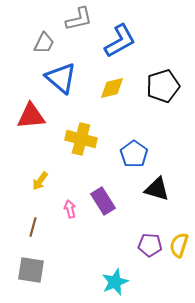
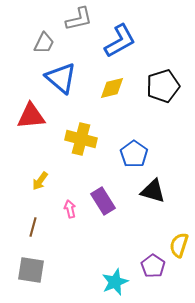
black triangle: moved 4 px left, 2 px down
purple pentagon: moved 3 px right, 21 px down; rotated 30 degrees clockwise
